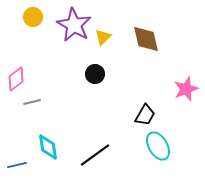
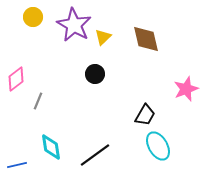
gray line: moved 6 px right, 1 px up; rotated 54 degrees counterclockwise
cyan diamond: moved 3 px right
